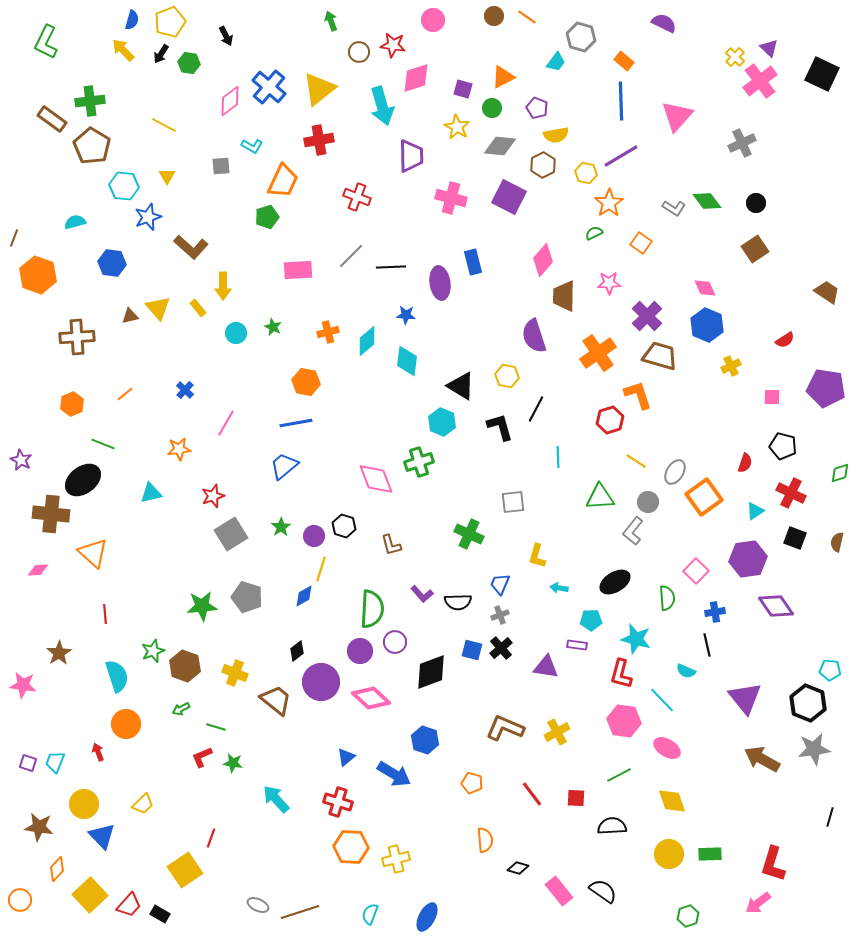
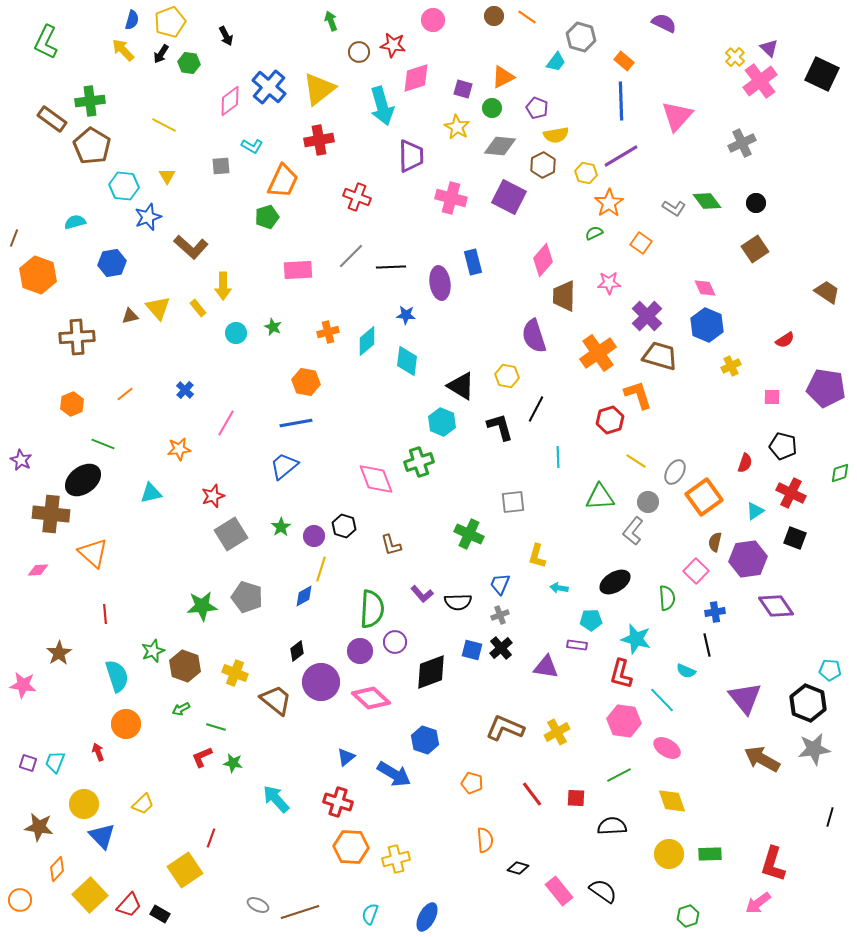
blue hexagon at (112, 263): rotated 16 degrees counterclockwise
brown semicircle at (837, 542): moved 122 px left
